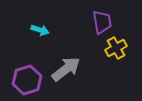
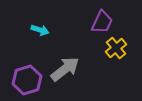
purple trapezoid: rotated 35 degrees clockwise
yellow cross: rotated 10 degrees counterclockwise
gray arrow: moved 1 px left
